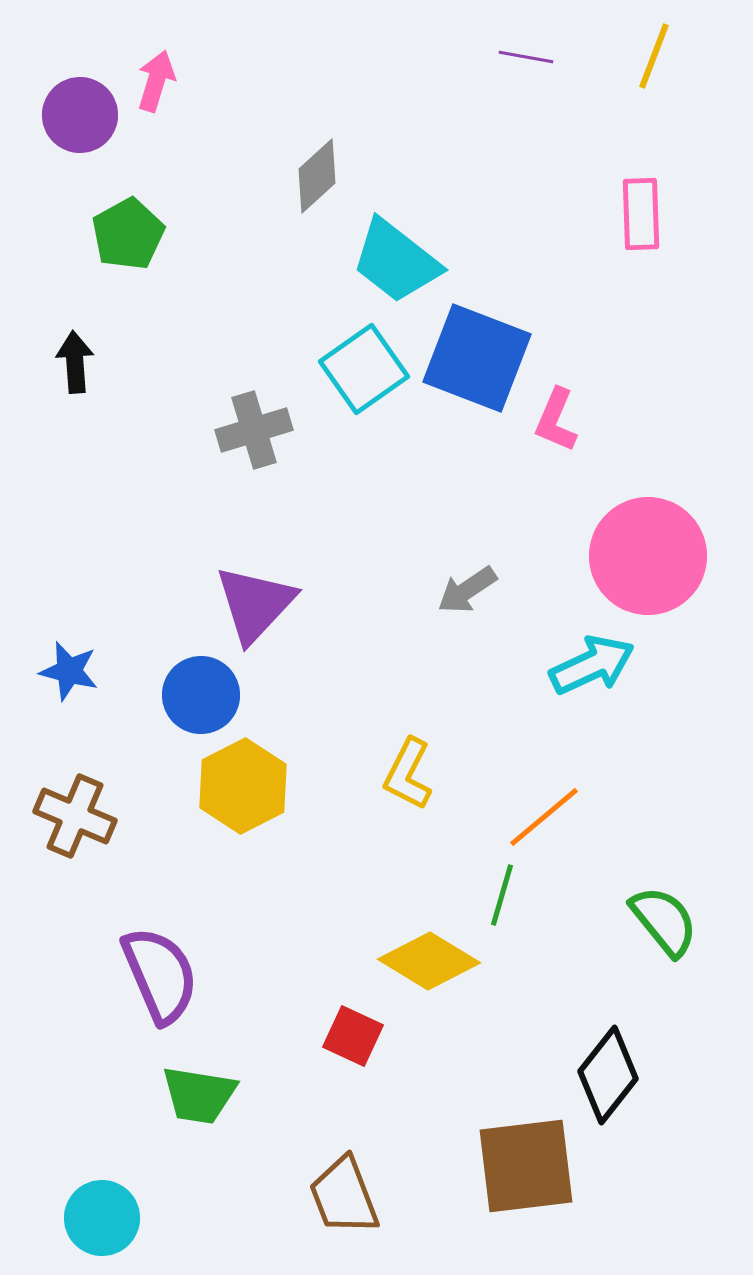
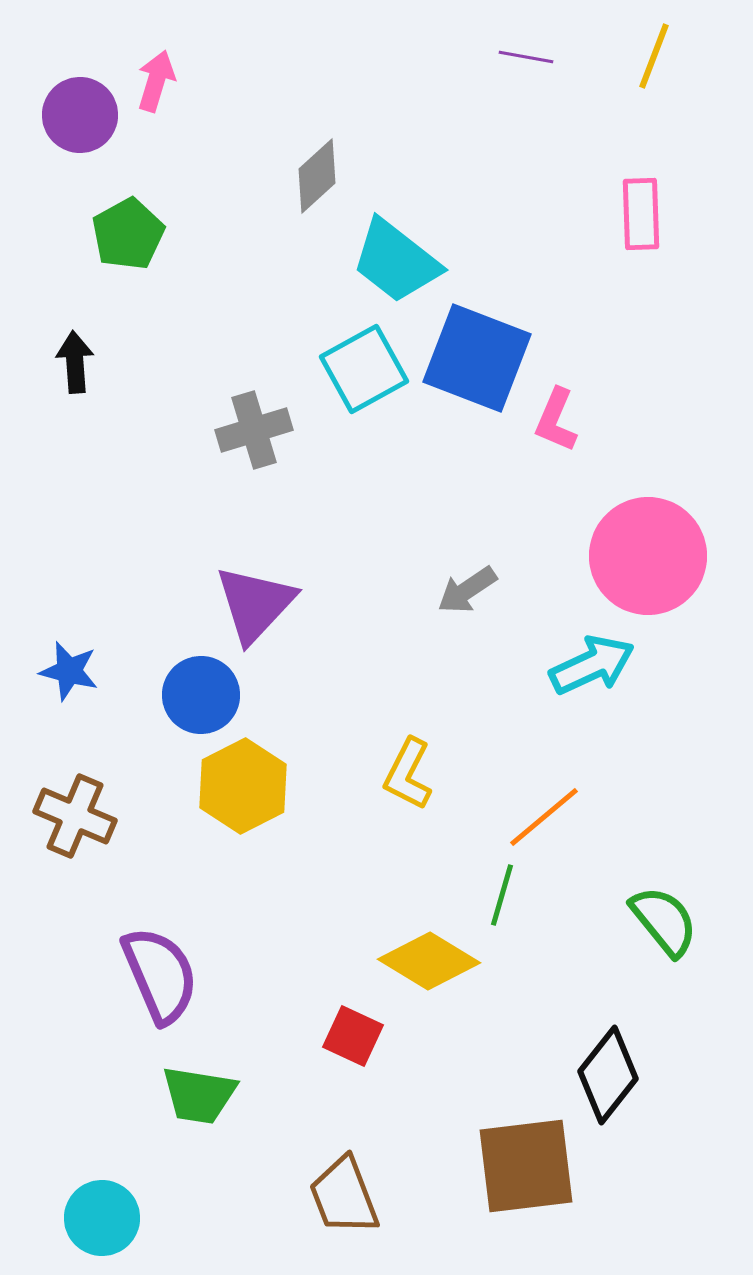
cyan square: rotated 6 degrees clockwise
